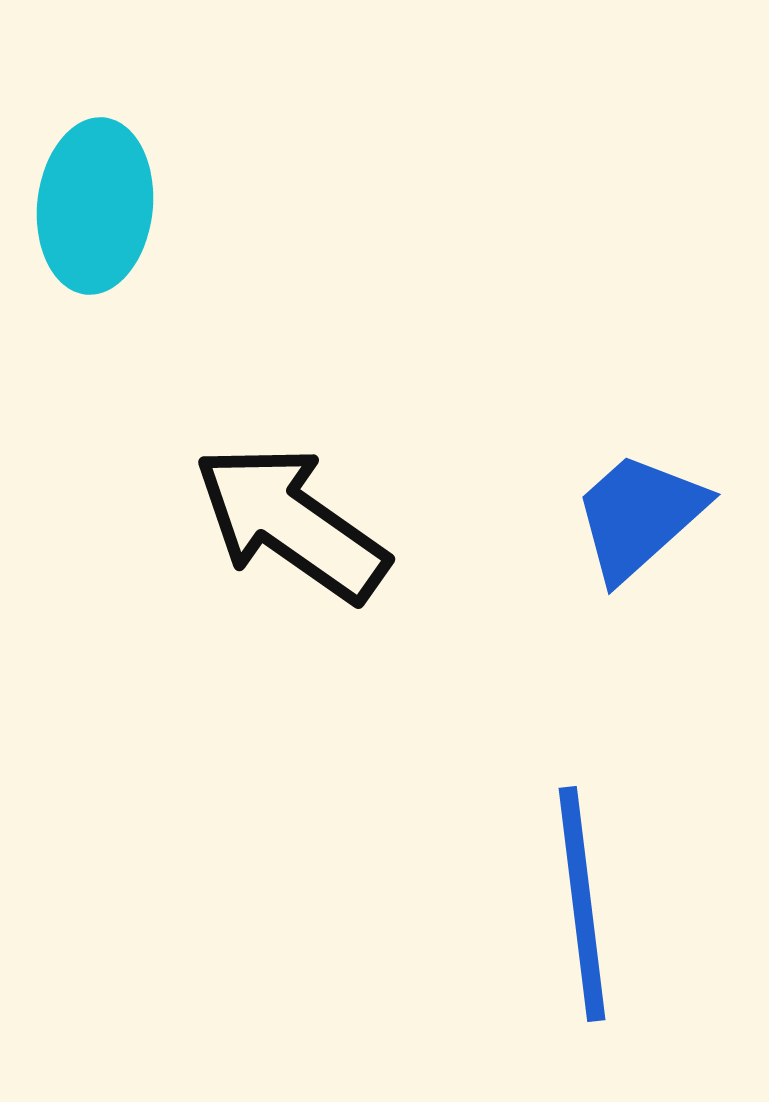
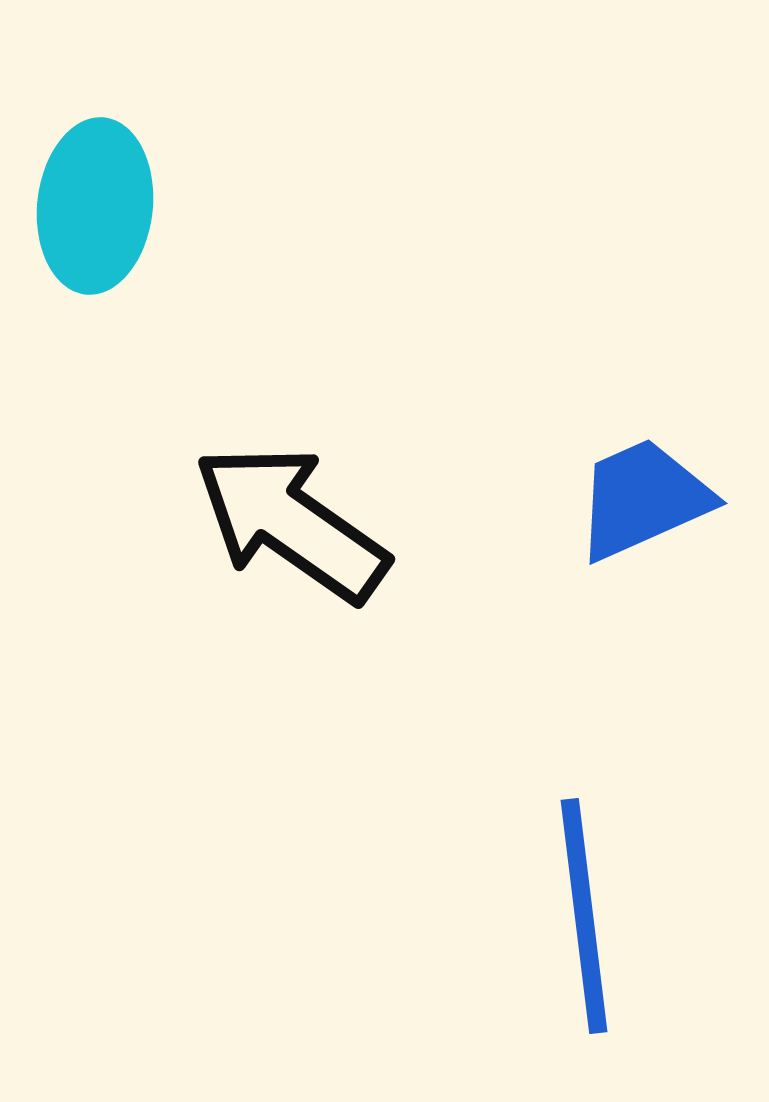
blue trapezoid: moved 4 px right, 17 px up; rotated 18 degrees clockwise
blue line: moved 2 px right, 12 px down
